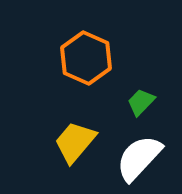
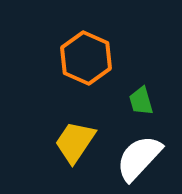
green trapezoid: moved 1 px up; rotated 60 degrees counterclockwise
yellow trapezoid: rotated 6 degrees counterclockwise
